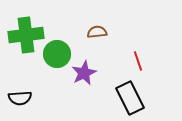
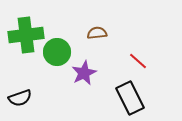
brown semicircle: moved 1 px down
green circle: moved 2 px up
red line: rotated 30 degrees counterclockwise
black semicircle: rotated 15 degrees counterclockwise
